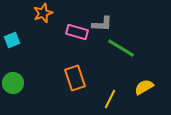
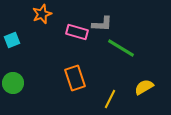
orange star: moved 1 px left, 1 px down
